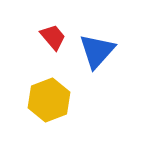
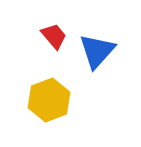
red trapezoid: moved 1 px right, 1 px up
